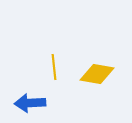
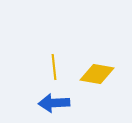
blue arrow: moved 24 px right
